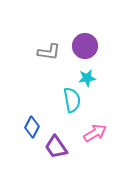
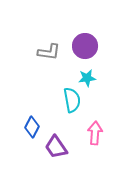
pink arrow: rotated 55 degrees counterclockwise
